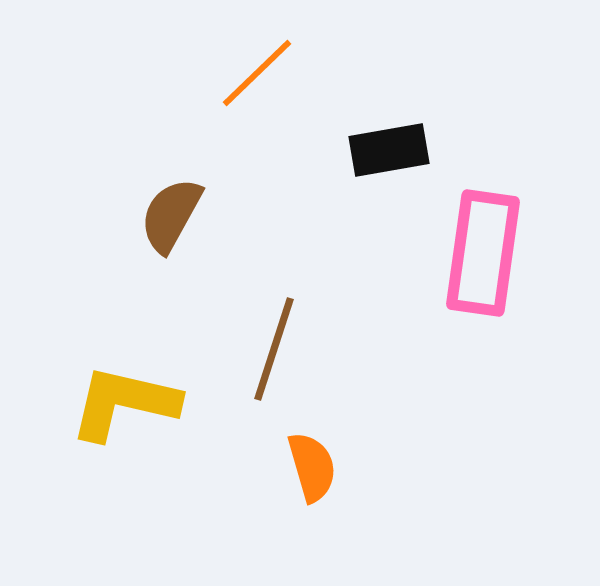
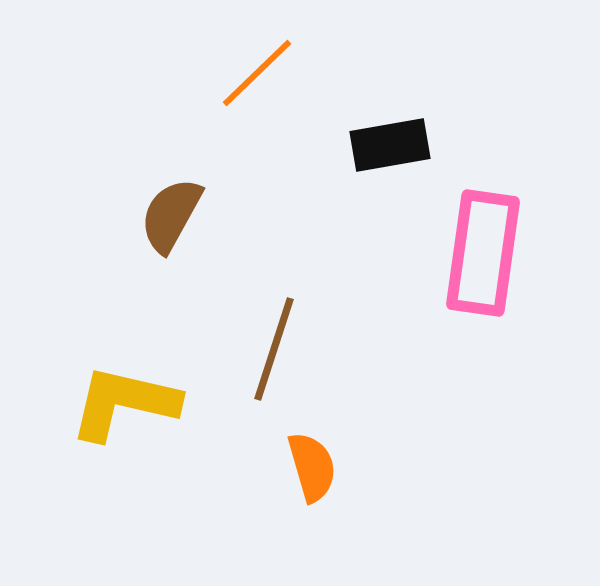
black rectangle: moved 1 px right, 5 px up
